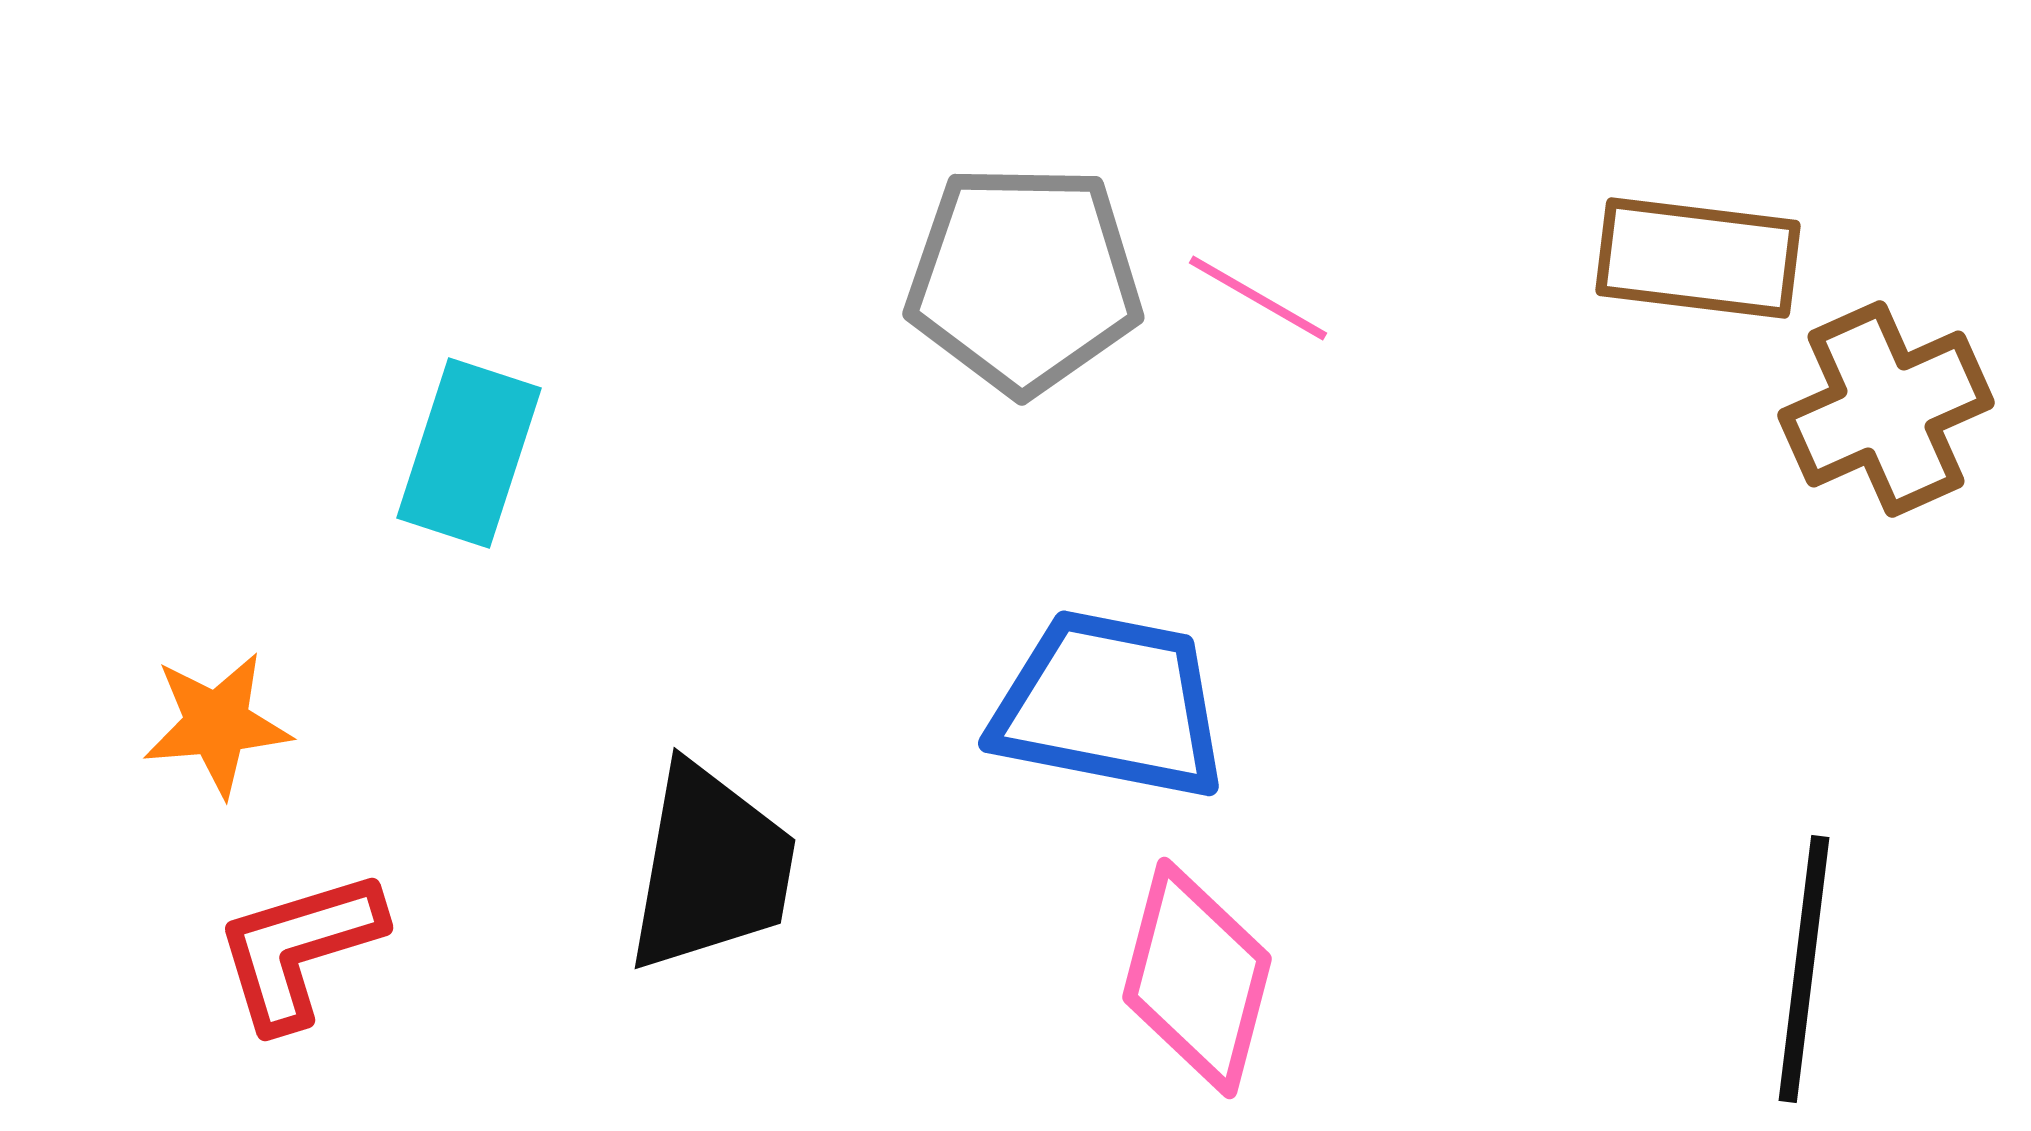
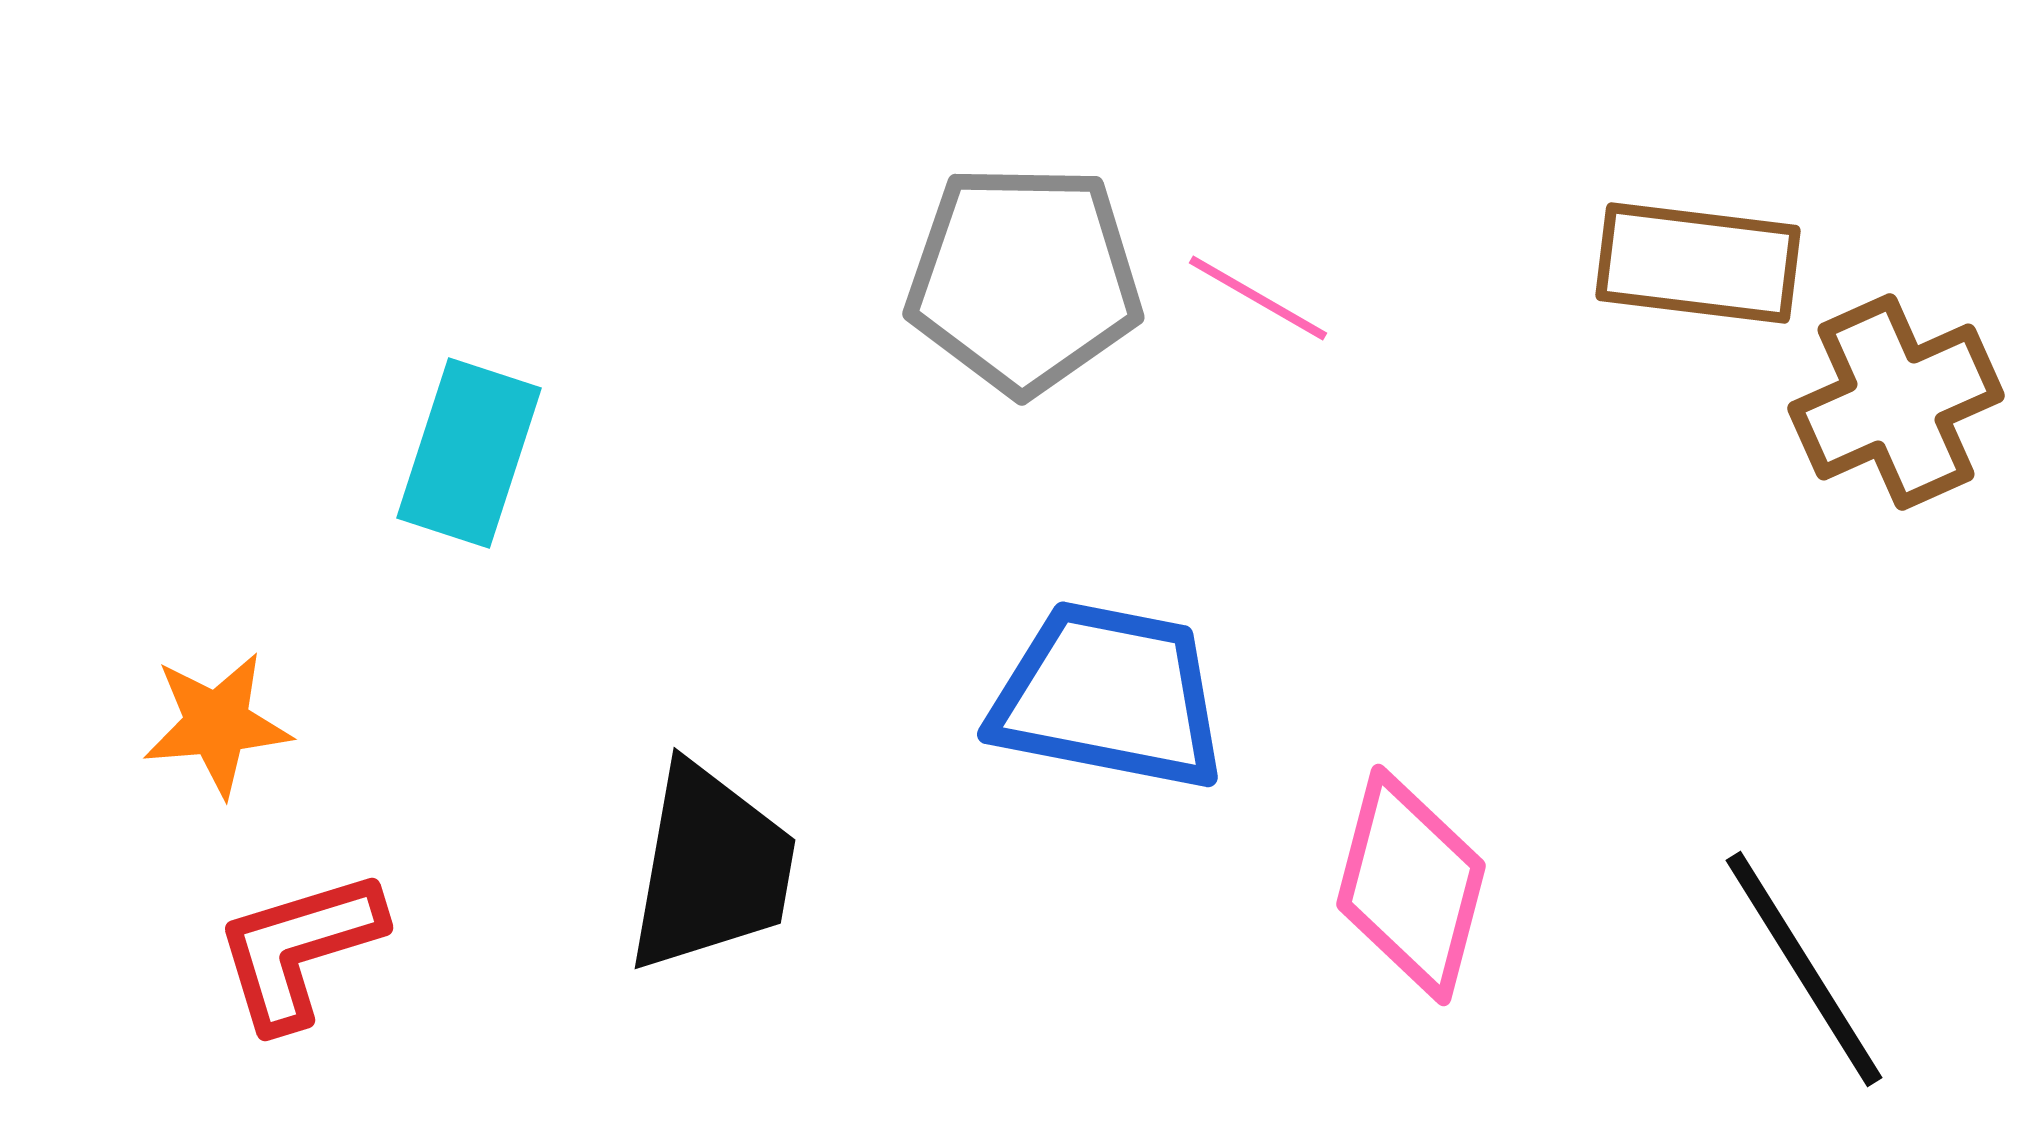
brown rectangle: moved 5 px down
brown cross: moved 10 px right, 7 px up
blue trapezoid: moved 1 px left, 9 px up
black line: rotated 39 degrees counterclockwise
pink diamond: moved 214 px right, 93 px up
